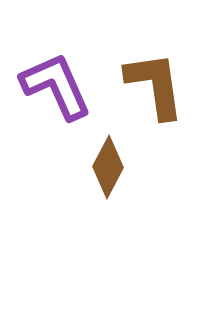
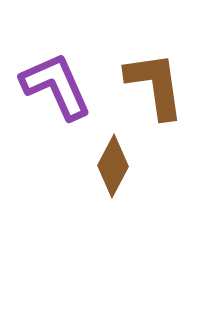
brown diamond: moved 5 px right, 1 px up
